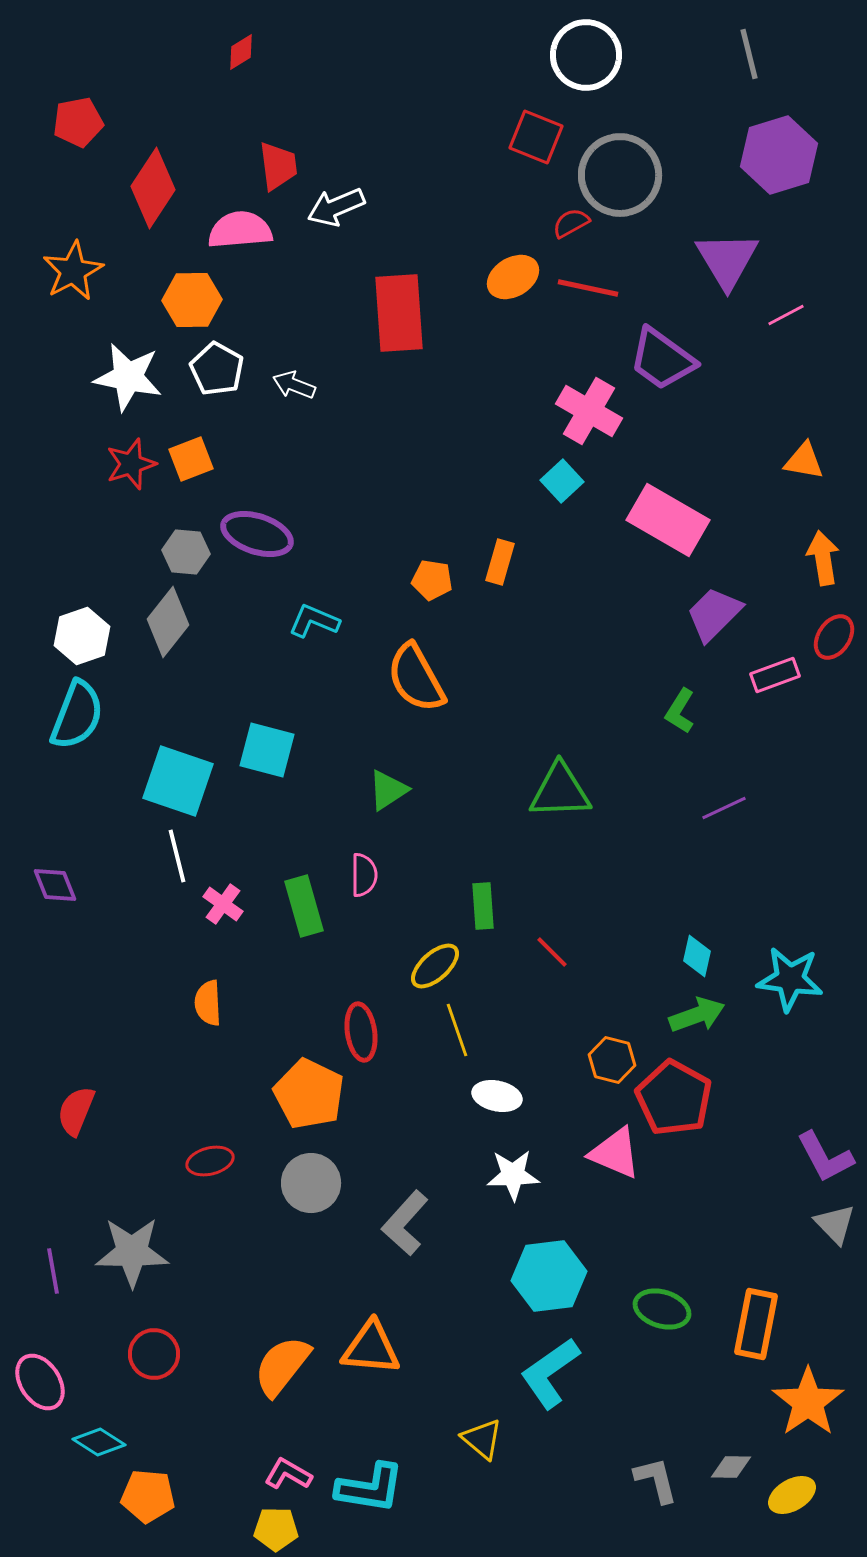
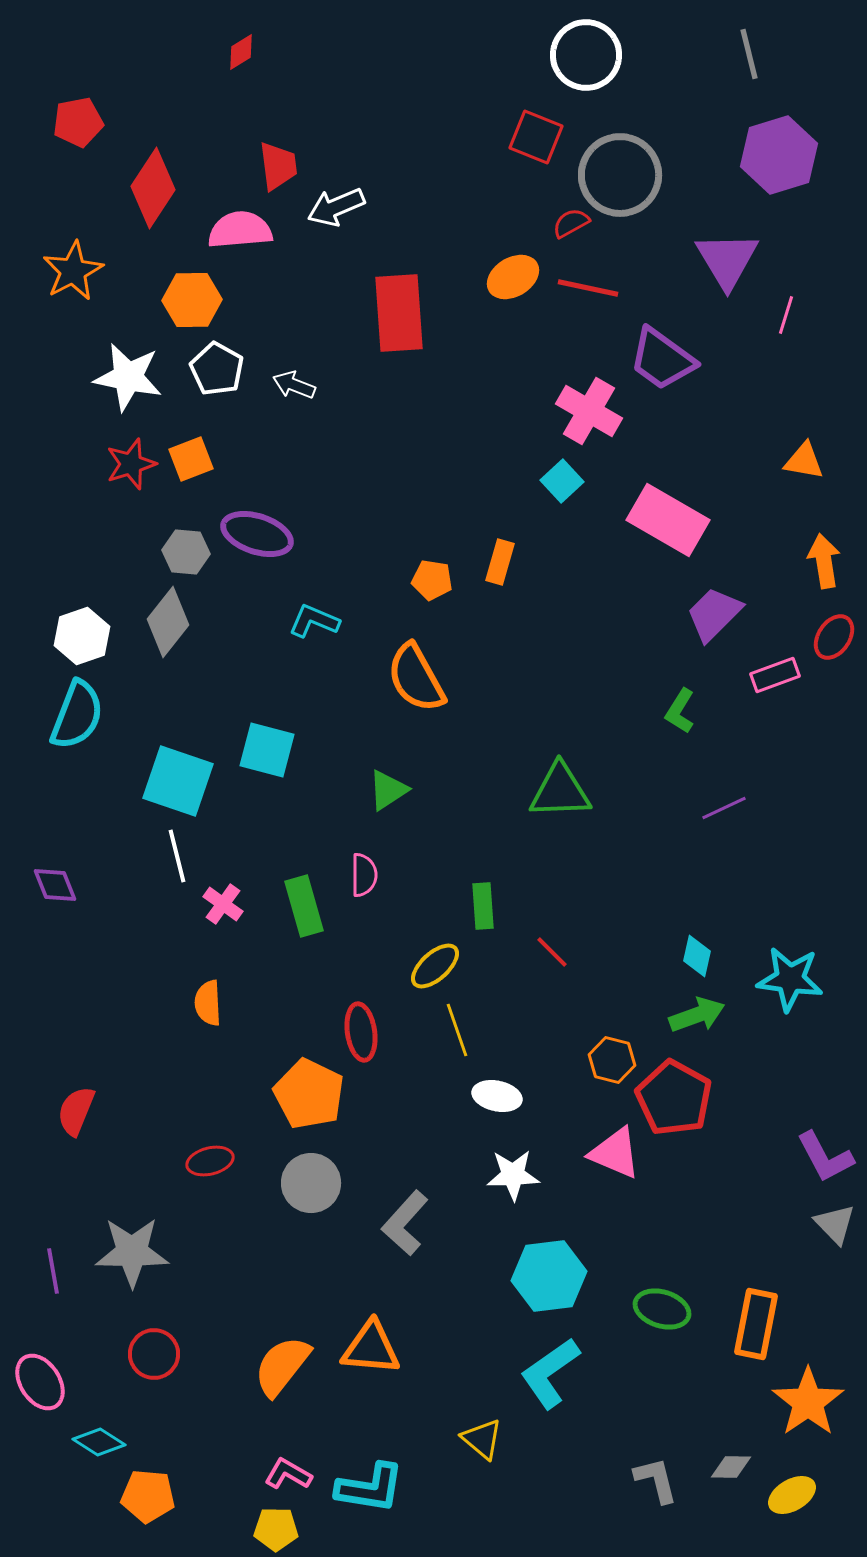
pink line at (786, 315): rotated 45 degrees counterclockwise
orange arrow at (823, 558): moved 1 px right, 3 px down
